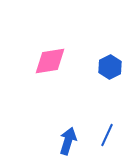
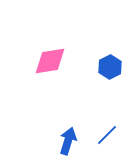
blue line: rotated 20 degrees clockwise
